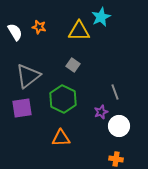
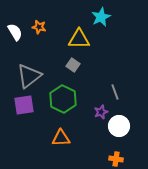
yellow triangle: moved 8 px down
gray triangle: moved 1 px right
purple square: moved 2 px right, 3 px up
